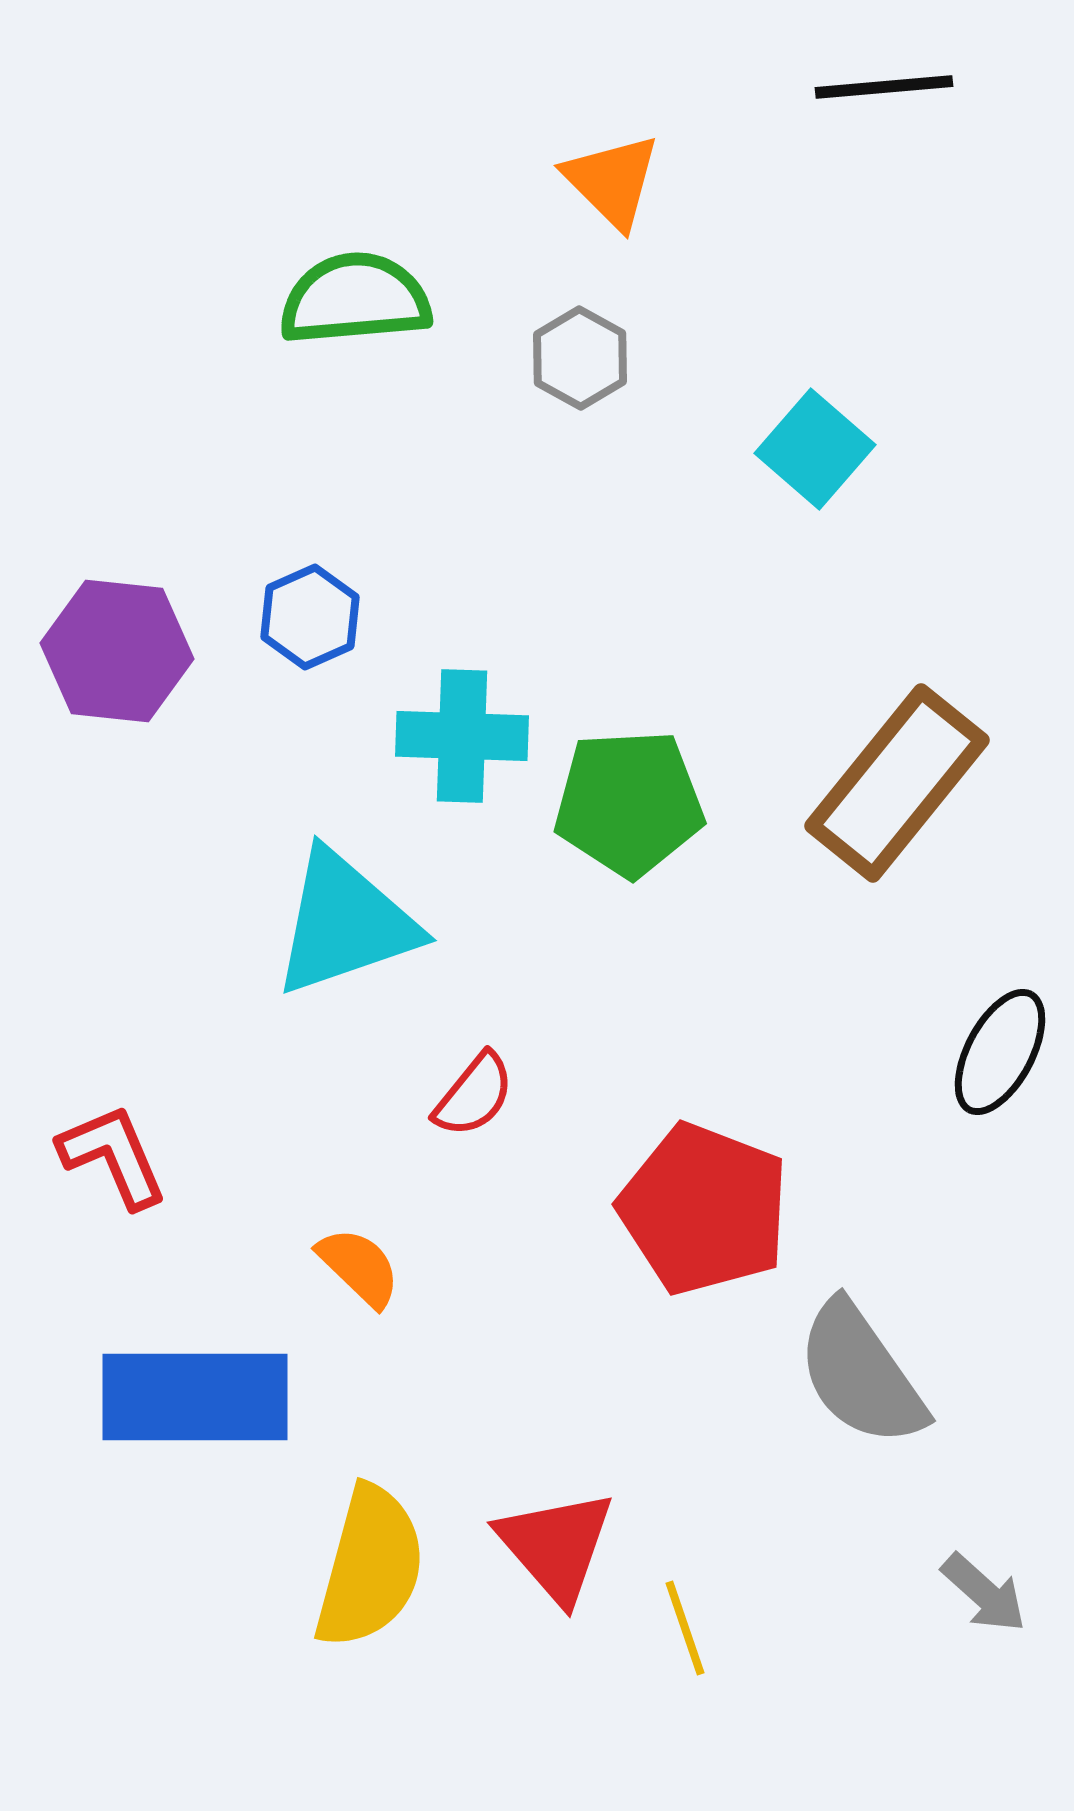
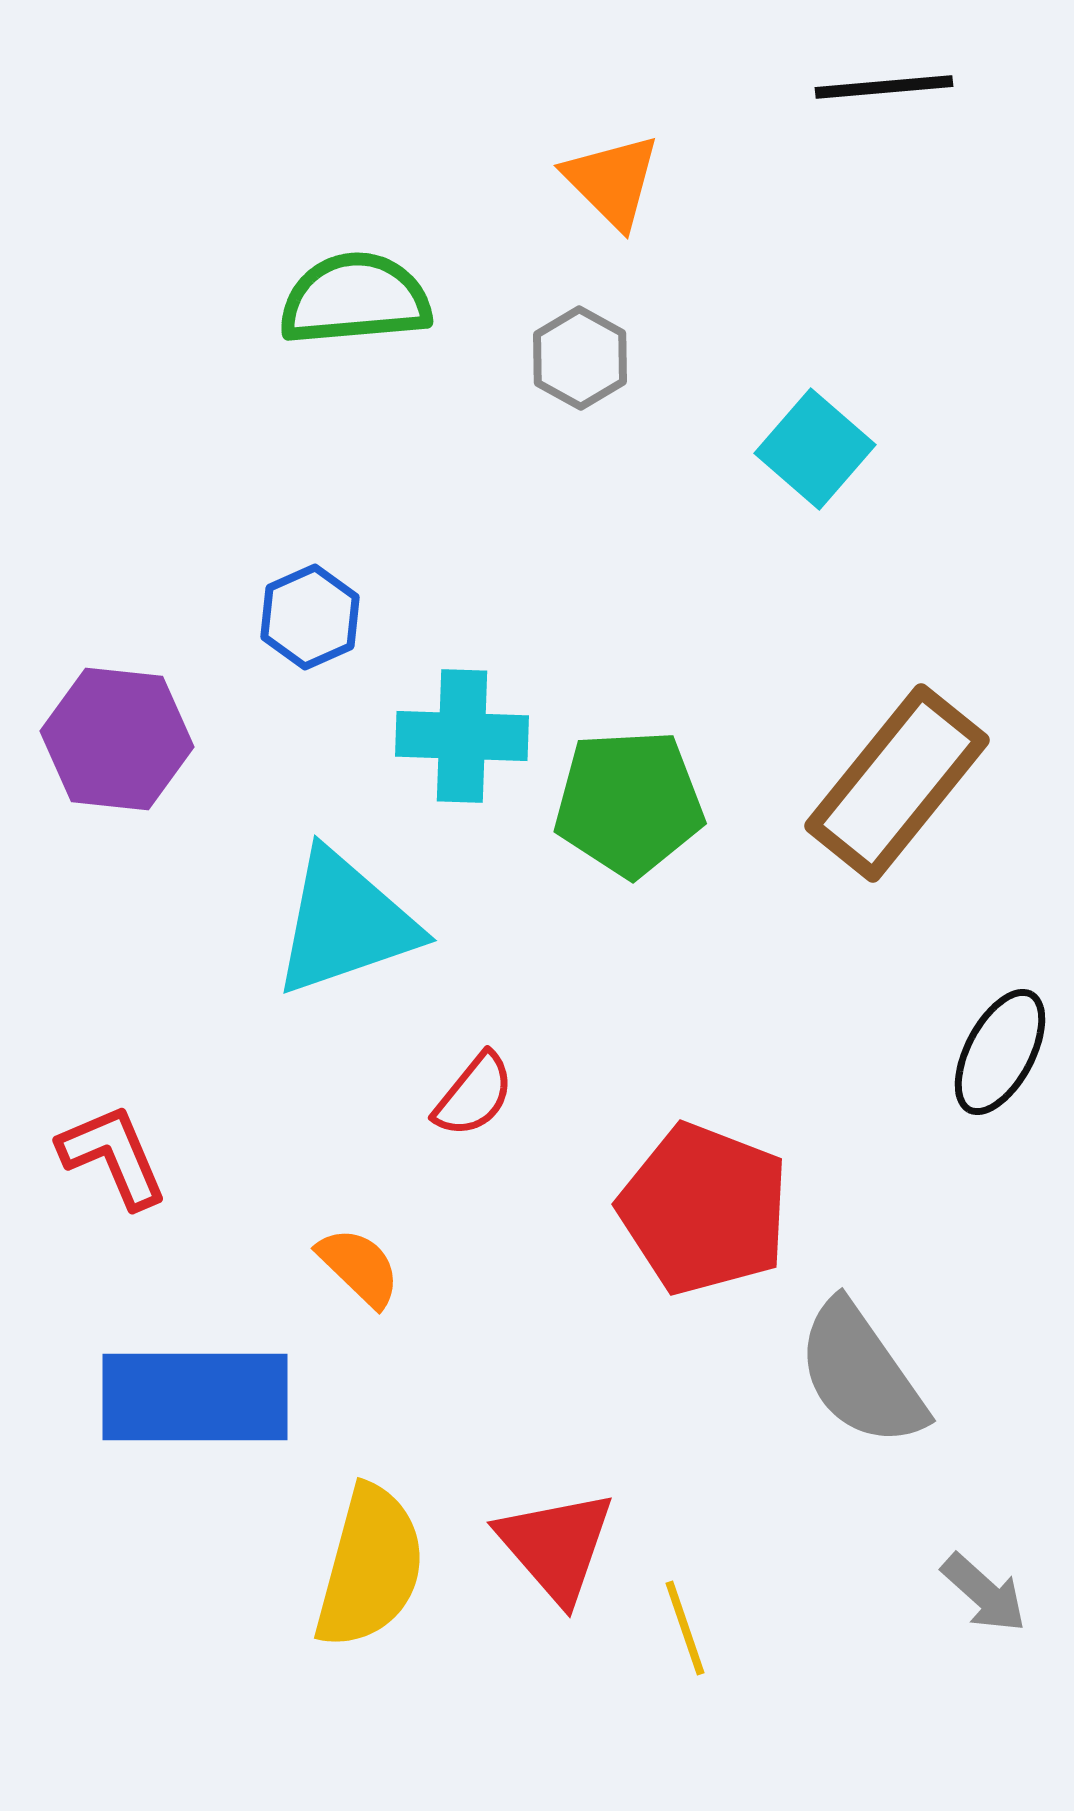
purple hexagon: moved 88 px down
